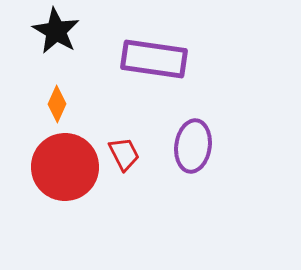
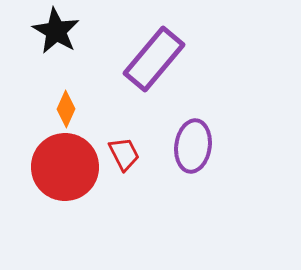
purple rectangle: rotated 58 degrees counterclockwise
orange diamond: moved 9 px right, 5 px down
